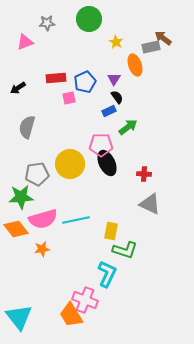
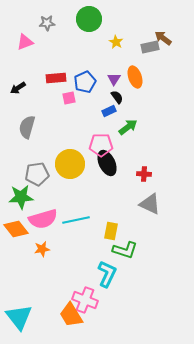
gray rectangle: moved 1 px left
orange ellipse: moved 12 px down
